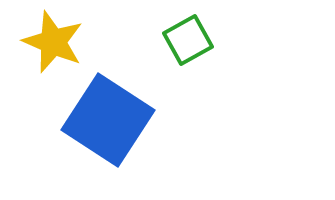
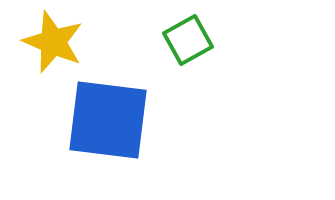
blue square: rotated 26 degrees counterclockwise
